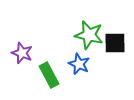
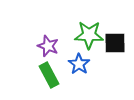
green star: rotated 12 degrees counterclockwise
purple star: moved 26 px right, 7 px up
blue star: rotated 10 degrees clockwise
